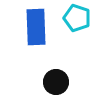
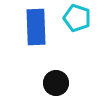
black circle: moved 1 px down
